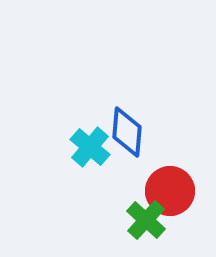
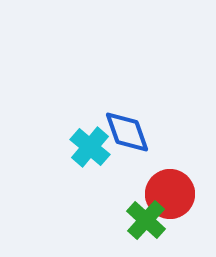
blue diamond: rotated 24 degrees counterclockwise
red circle: moved 3 px down
